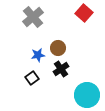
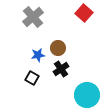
black square: rotated 24 degrees counterclockwise
